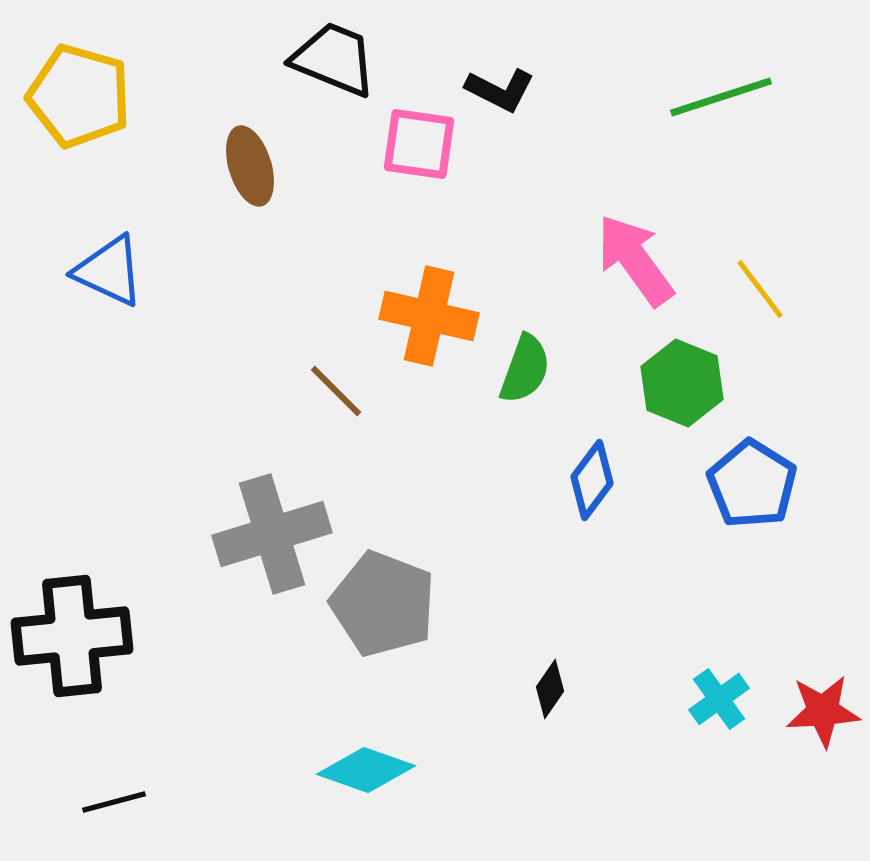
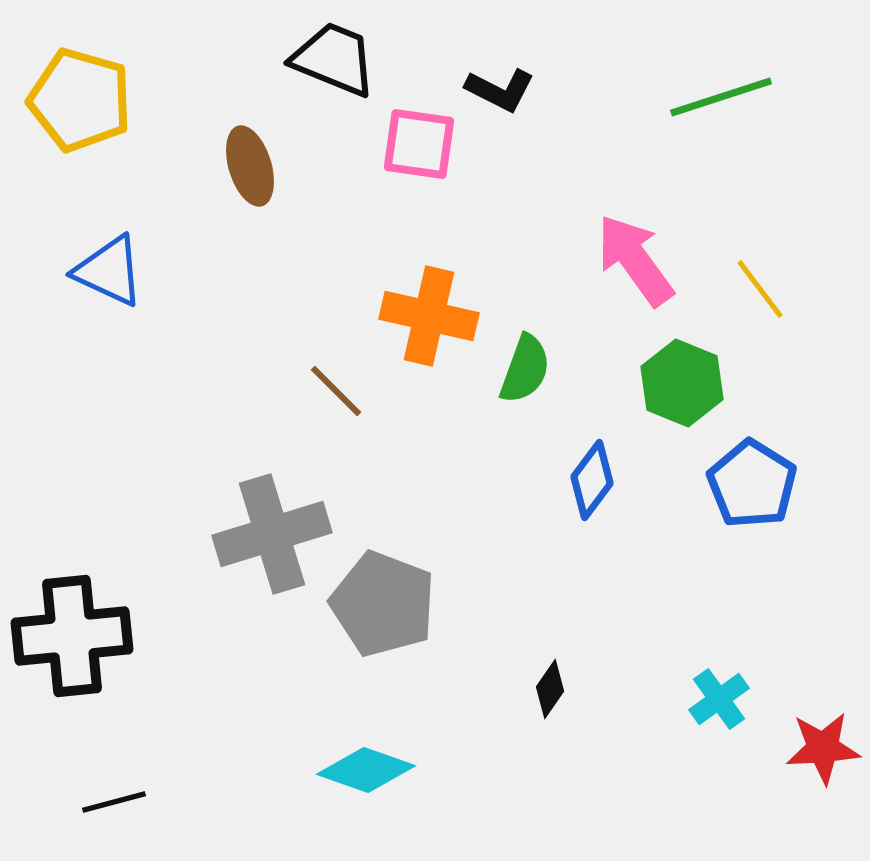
yellow pentagon: moved 1 px right, 4 px down
red star: moved 37 px down
